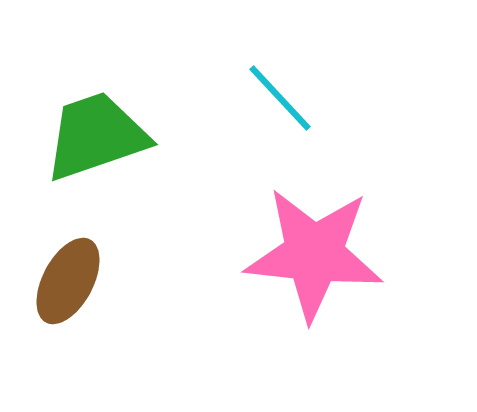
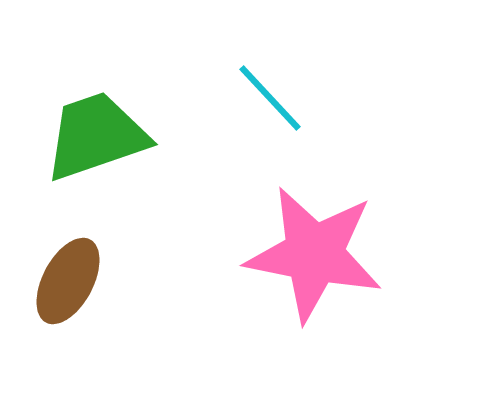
cyan line: moved 10 px left
pink star: rotated 5 degrees clockwise
